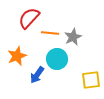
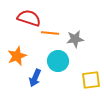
red semicircle: rotated 65 degrees clockwise
gray star: moved 2 px right, 2 px down; rotated 18 degrees clockwise
cyan circle: moved 1 px right, 2 px down
blue arrow: moved 2 px left, 3 px down; rotated 12 degrees counterclockwise
